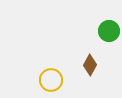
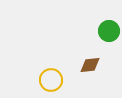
brown diamond: rotated 55 degrees clockwise
